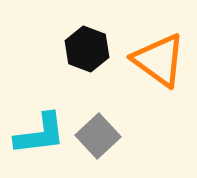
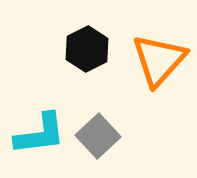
black hexagon: rotated 12 degrees clockwise
orange triangle: rotated 36 degrees clockwise
